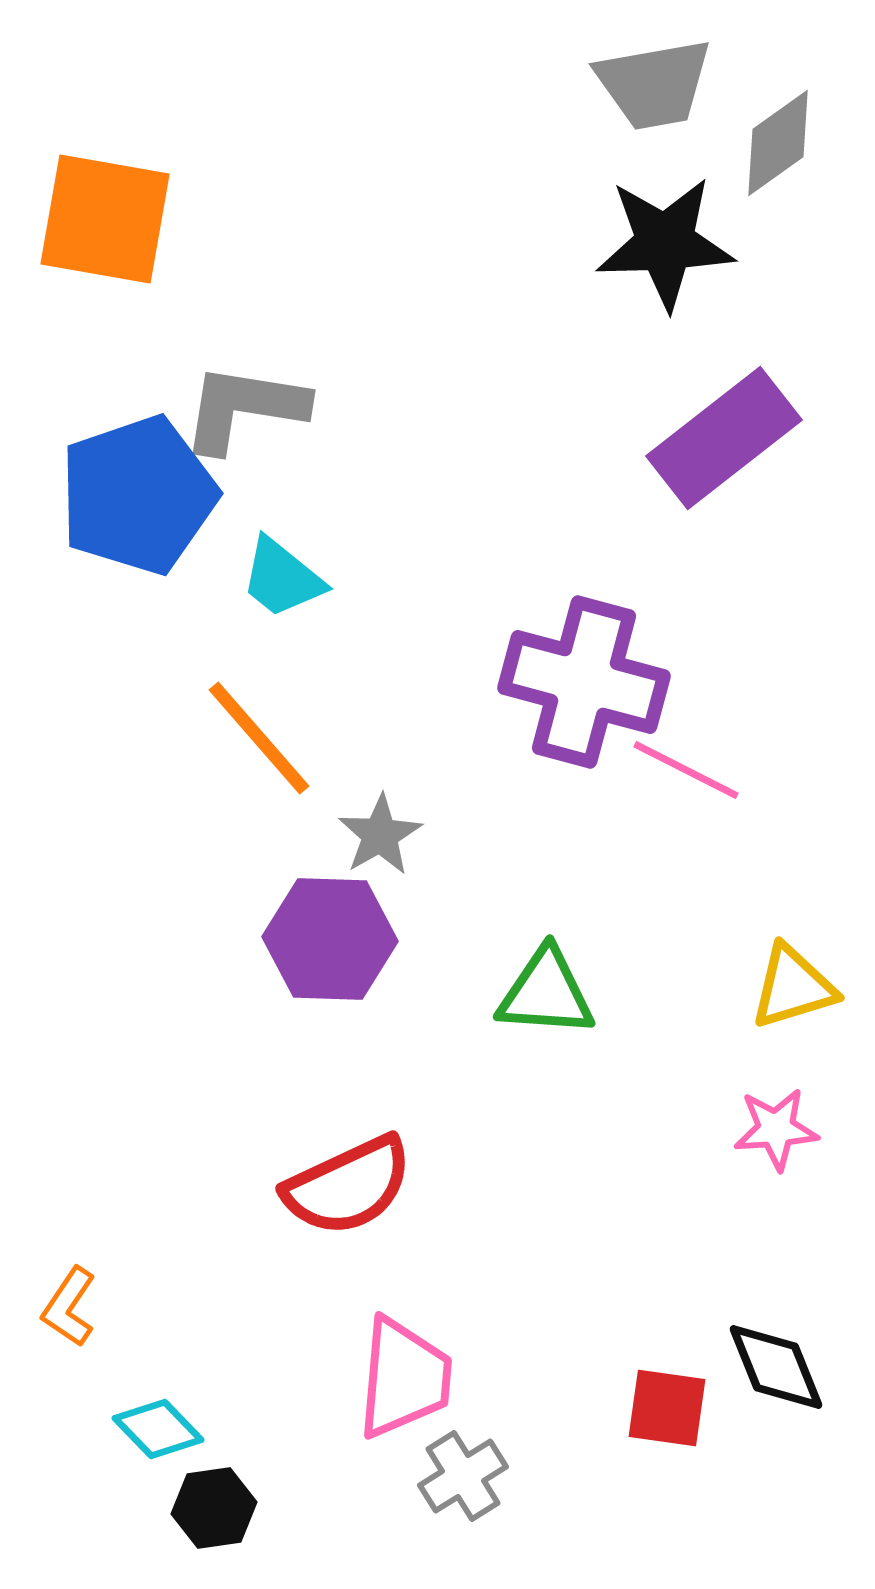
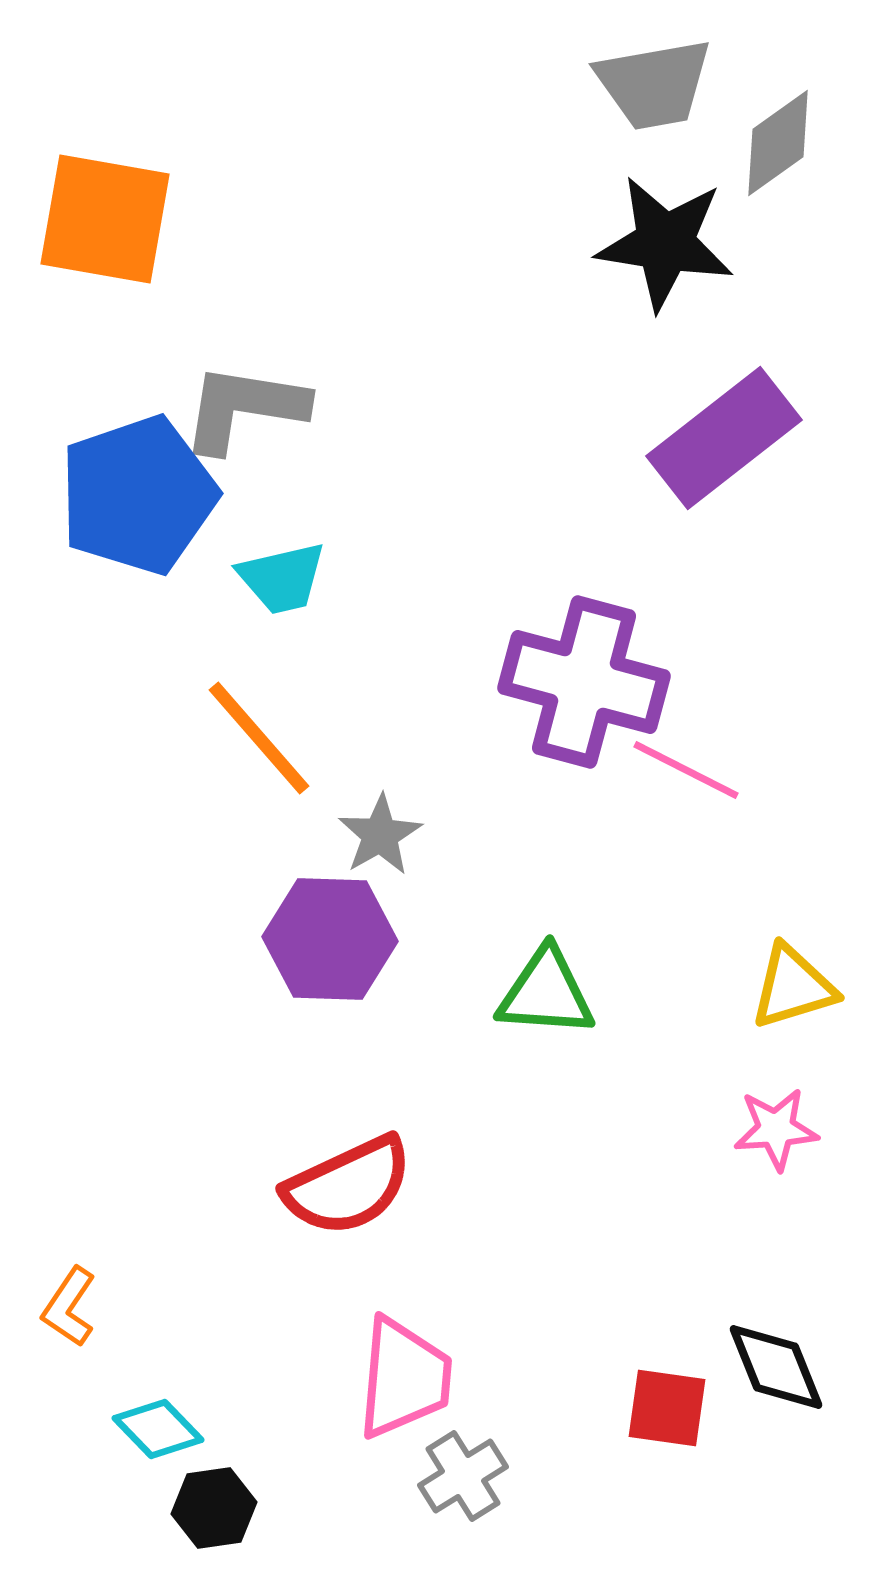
black star: rotated 11 degrees clockwise
cyan trapezoid: rotated 52 degrees counterclockwise
